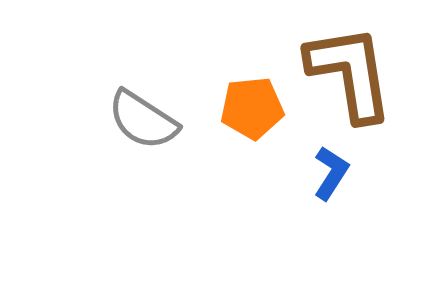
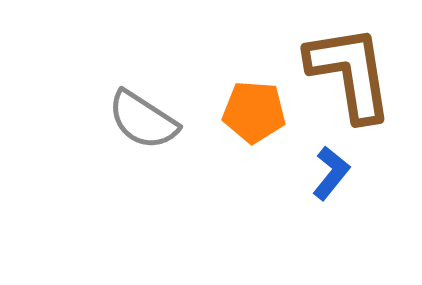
orange pentagon: moved 2 px right, 4 px down; rotated 10 degrees clockwise
blue L-shape: rotated 6 degrees clockwise
